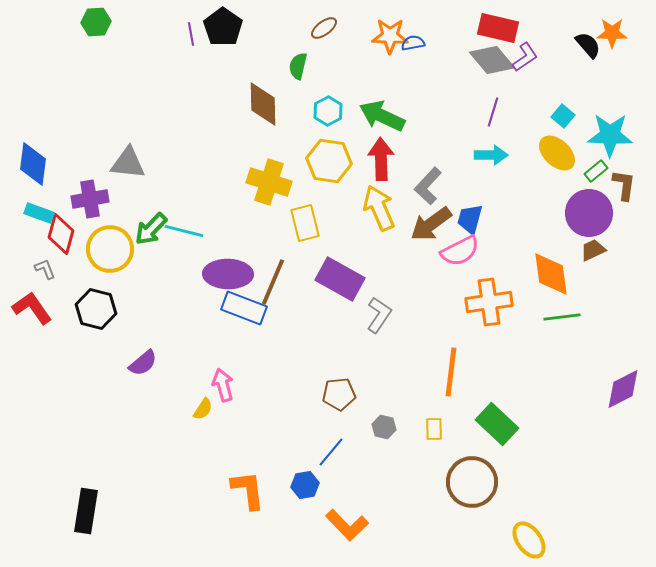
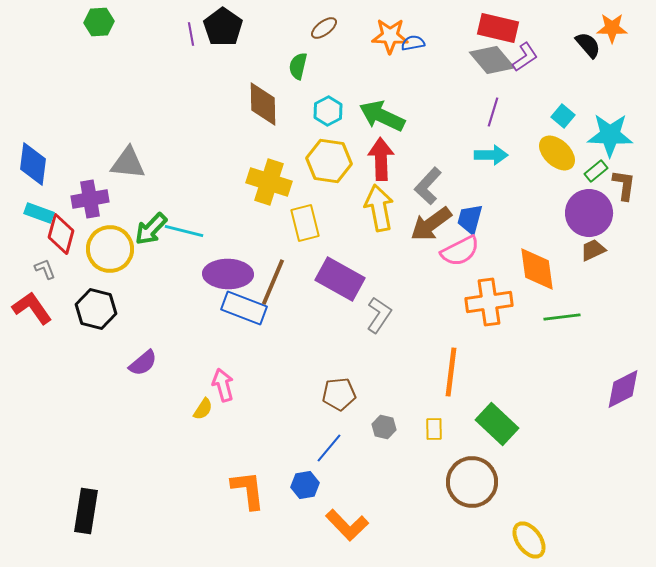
green hexagon at (96, 22): moved 3 px right
orange star at (612, 33): moved 5 px up
yellow arrow at (379, 208): rotated 12 degrees clockwise
orange diamond at (551, 274): moved 14 px left, 5 px up
blue line at (331, 452): moved 2 px left, 4 px up
